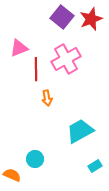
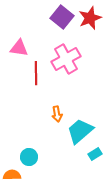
red star: moved 1 px left, 1 px up
pink triangle: rotated 30 degrees clockwise
red line: moved 4 px down
orange arrow: moved 10 px right, 16 px down
cyan trapezoid: rotated 12 degrees counterclockwise
cyan circle: moved 6 px left, 2 px up
cyan rectangle: moved 12 px up
orange semicircle: rotated 24 degrees counterclockwise
